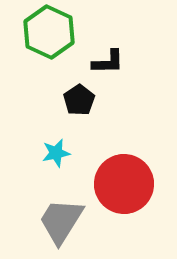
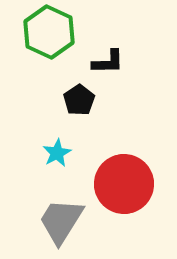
cyan star: moved 1 px right; rotated 16 degrees counterclockwise
